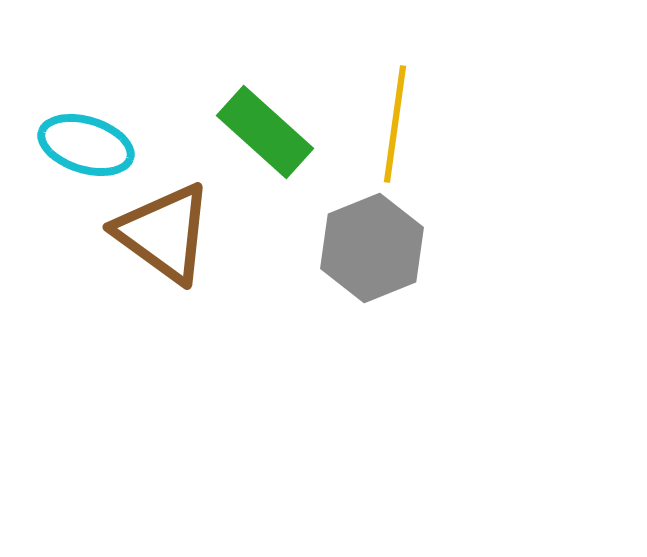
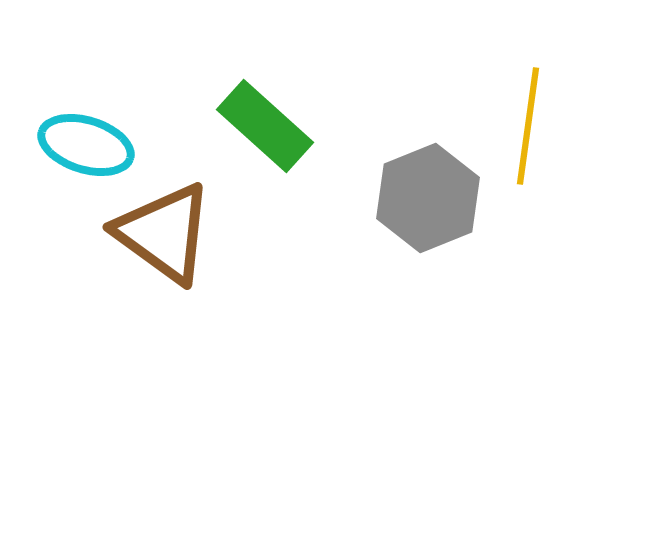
yellow line: moved 133 px right, 2 px down
green rectangle: moved 6 px up
gray hexagon: moved 56 px right, 50 px up
